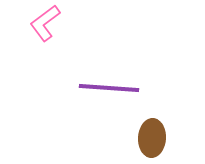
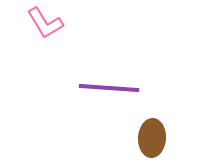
pink L-shape: rotated 84 degrees counterclockwise
